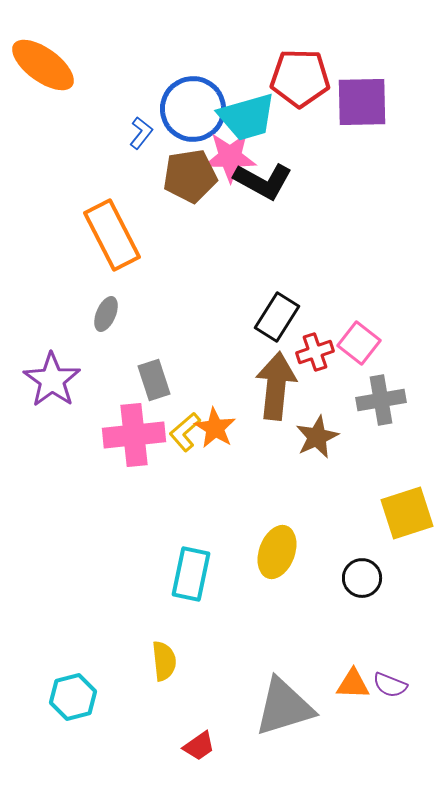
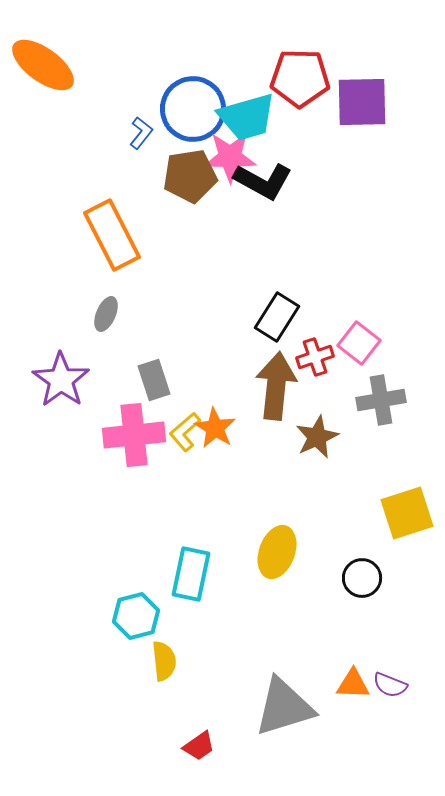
red cross: moved 5 px down
purple star: moved 9 px right
cyan hexagon: moved 63 px right, 81 px up
